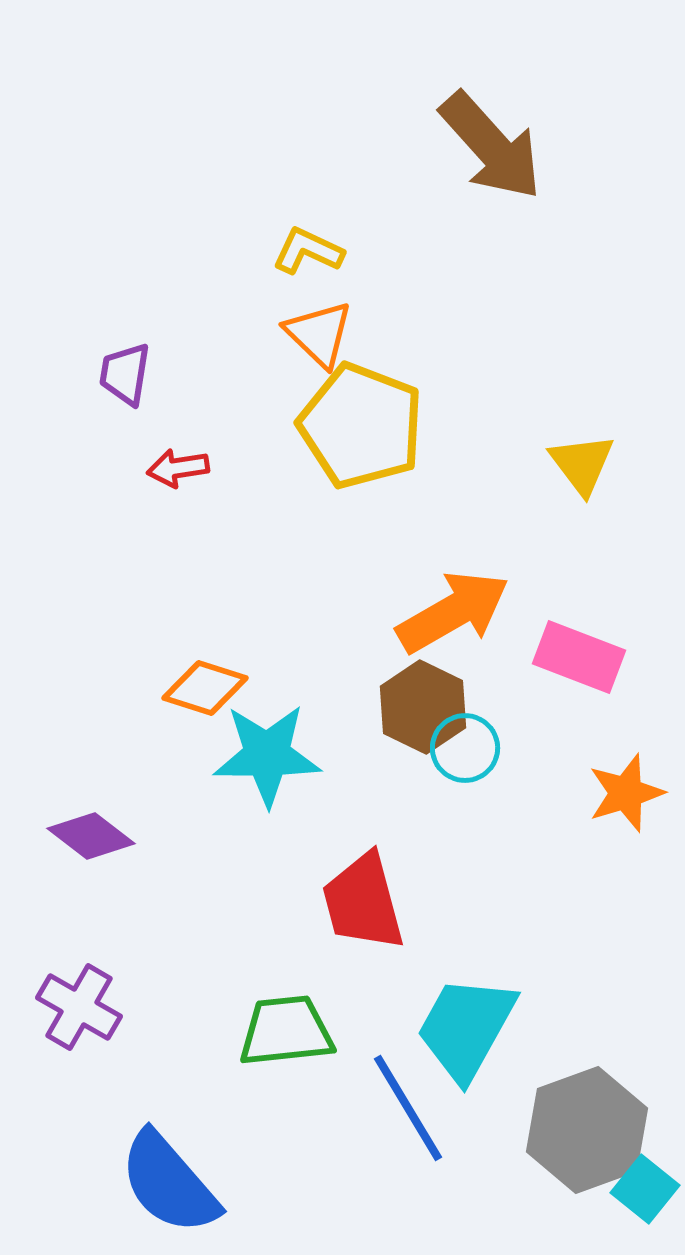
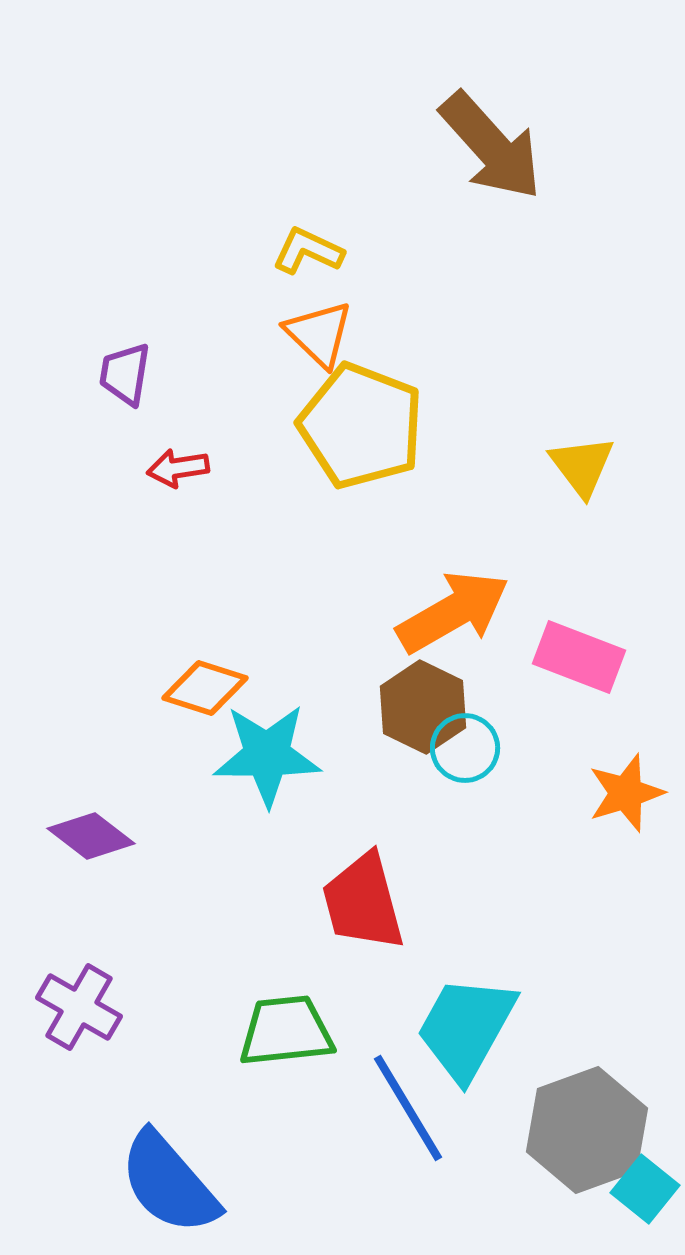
yellow triangle: moved 2 px down
